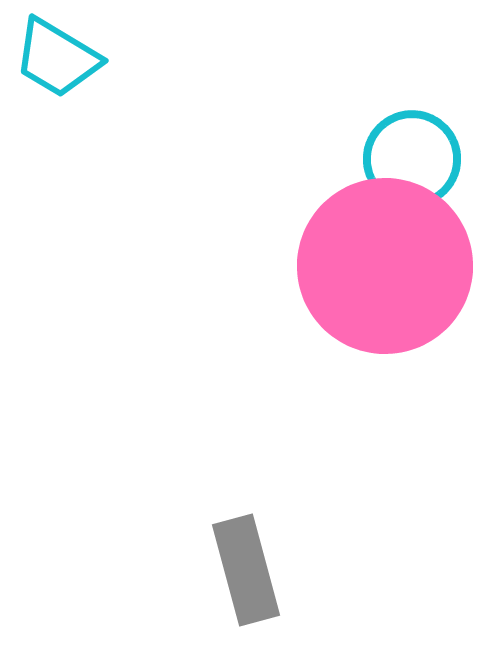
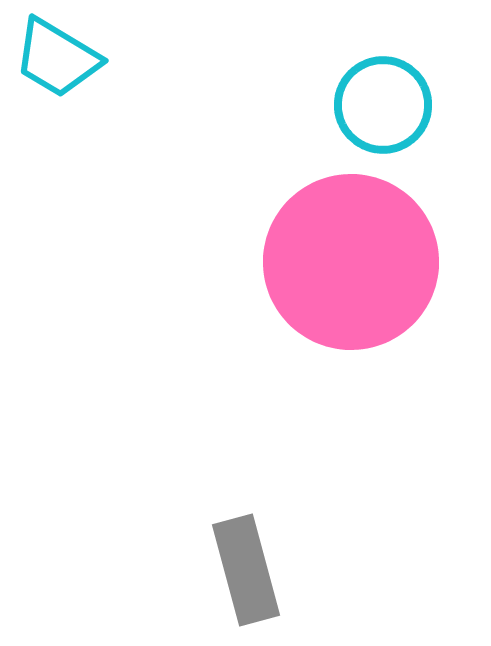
cyan circle: moved 29 px left, 54 px up
pink circle: moved 34 px left, 4 px up
